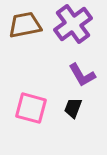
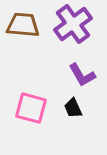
brown trapezoid: moved 2 px left; rotated 16 degrees clockwise
black trapezoid: rotated 45 degrees counterclockwise
